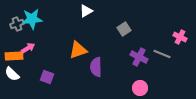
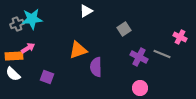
white semicircle: moved 1 px right
